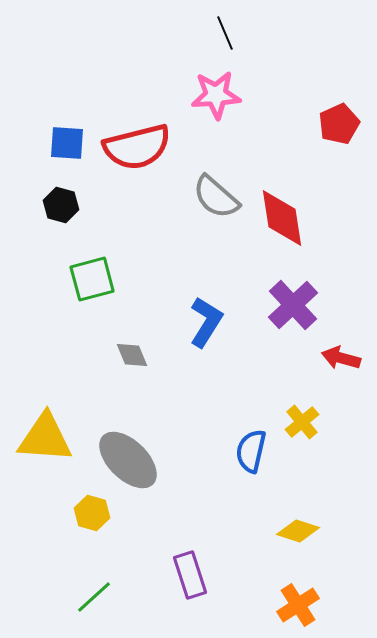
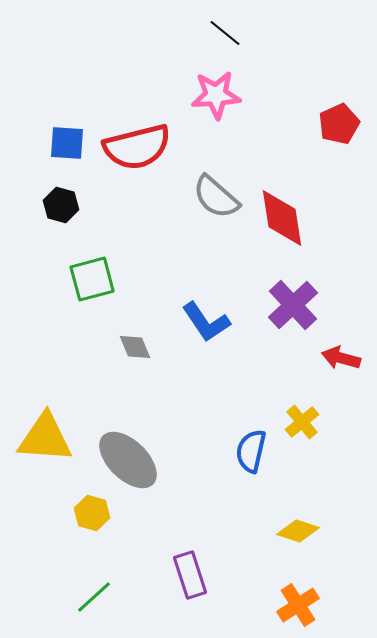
black line: rotated 28 degrees counterclockwise
blue L-shape: rotated 114 degrees clockwise
gray diamond: moved 3 px right, 8 px up
